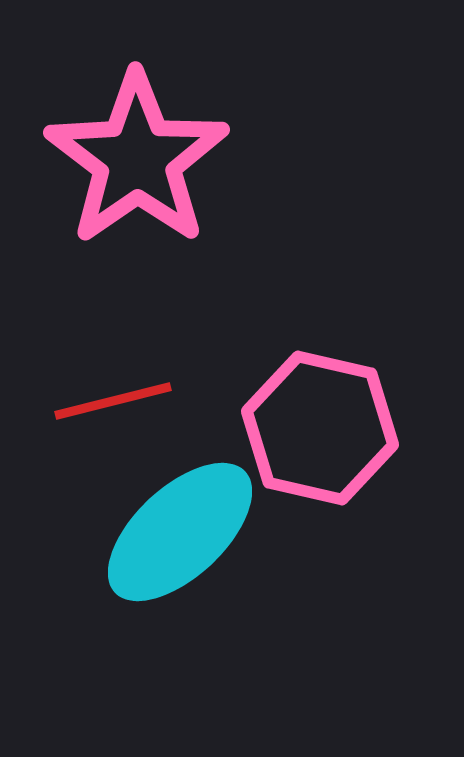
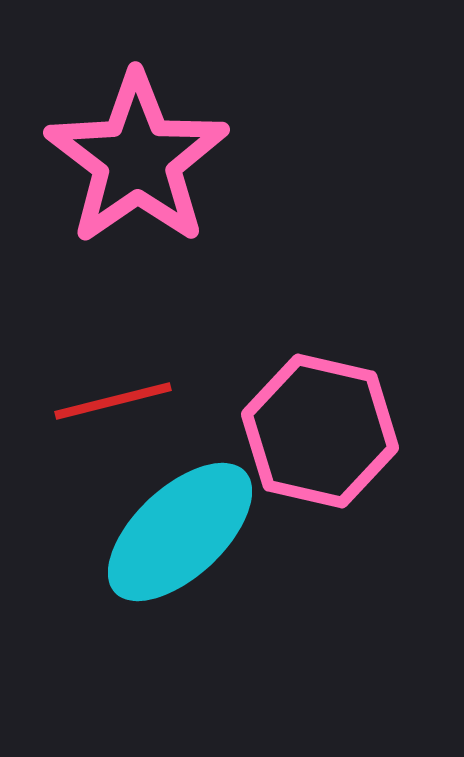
pink hexagon: moved 3 px down
